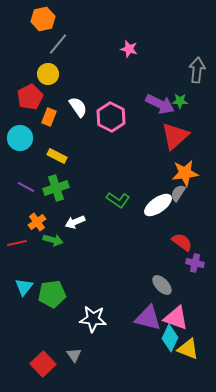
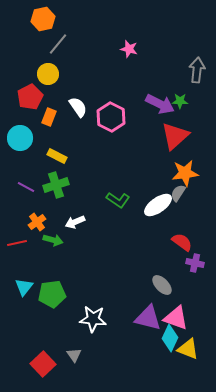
green cross: moved 3 px up
